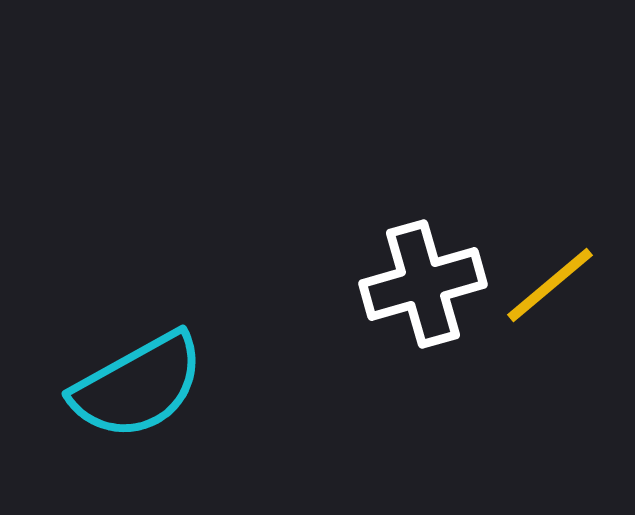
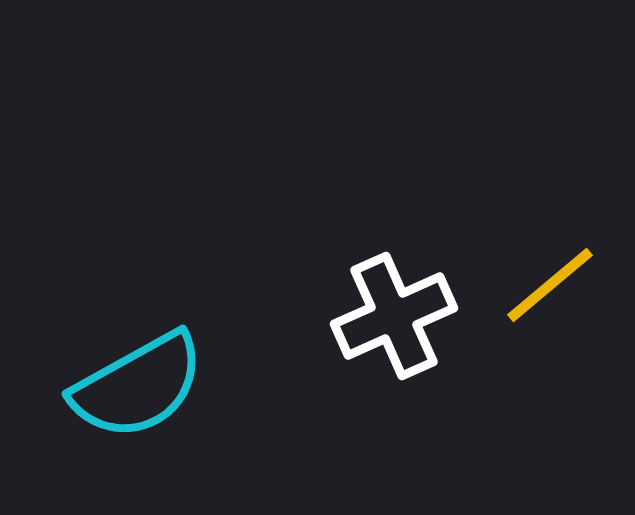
white cross: moved 29 px left, 32 px down; rotated 8 degrees counterclockwise
